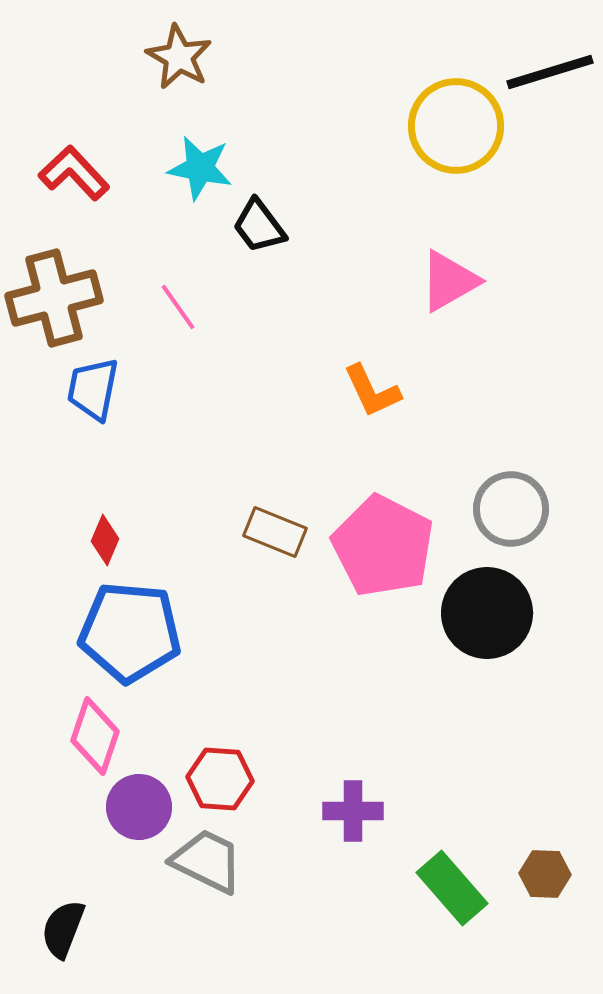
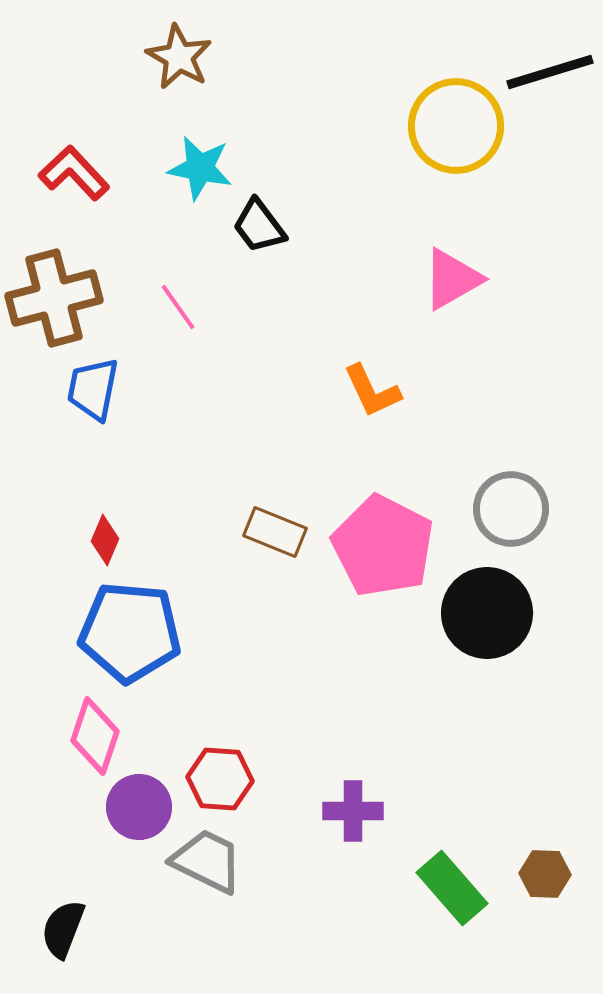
pink triangle: moved 3 px right, 2 px up
